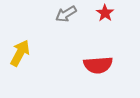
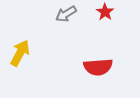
red star: moved 1 px up
red semicircle: moved 2 px down
